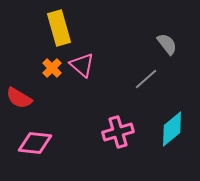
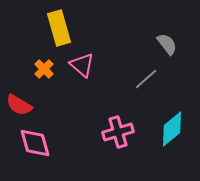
orange cross: moved 8 px left, 1 px down
red semicircle: moved 7 px down
pink diamond: rotated 68 degrees clockwise
